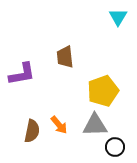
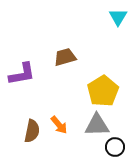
brown trapezoid: rotated 80 degrees clockwise
yellow pentagon: rotated 12 degrees counterclockwise
gray triangle: moved 2 px right
